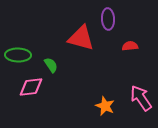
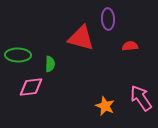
green semicircle: moved 1 px left, 1 px up; rotated 35 degrees clockwise
